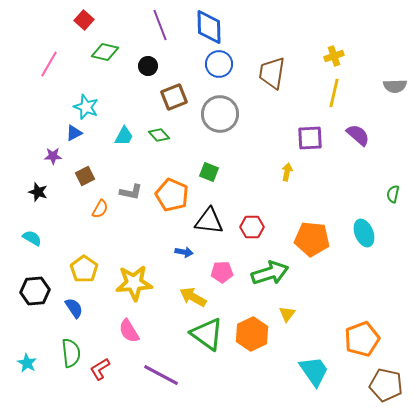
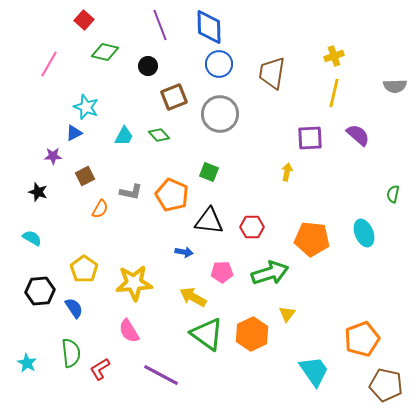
black hexagon at (35, 291): moved 5 px right
